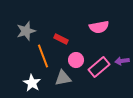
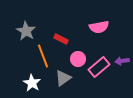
gray star: rotated 24 degrees counterclockwise
pink circle: moved 2 px right, 1 px up
gray triangle: rotated 24 degrees counterclockwise
